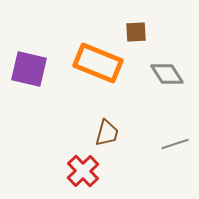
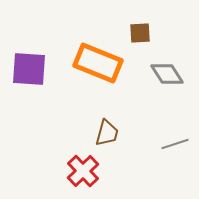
brown square: moved 4 px right, 1 px down
purple square: rotated 9 degrees counterclockwise
